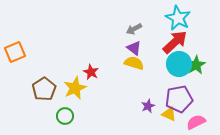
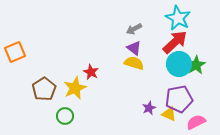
purple star: moved 1 px right, 2 px down
